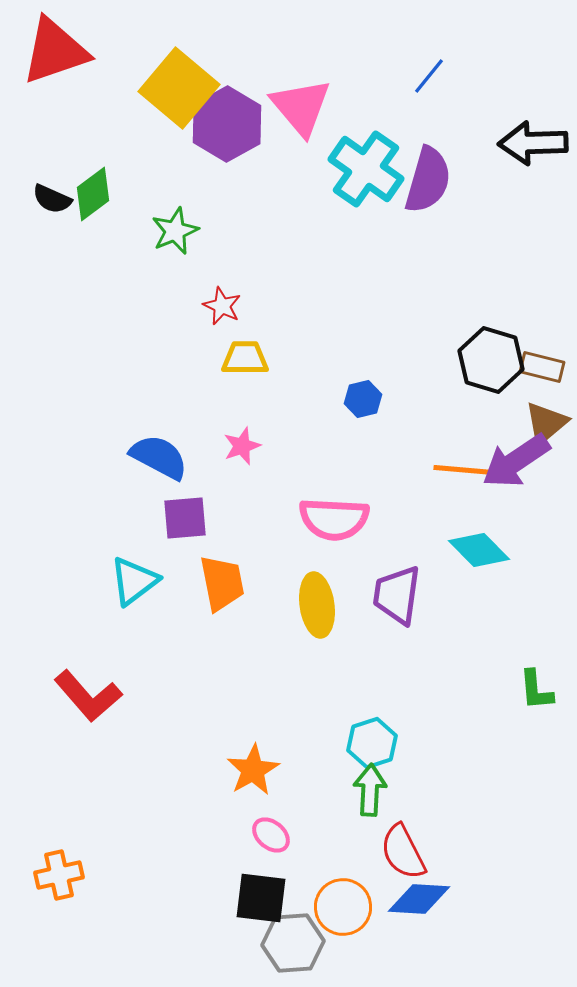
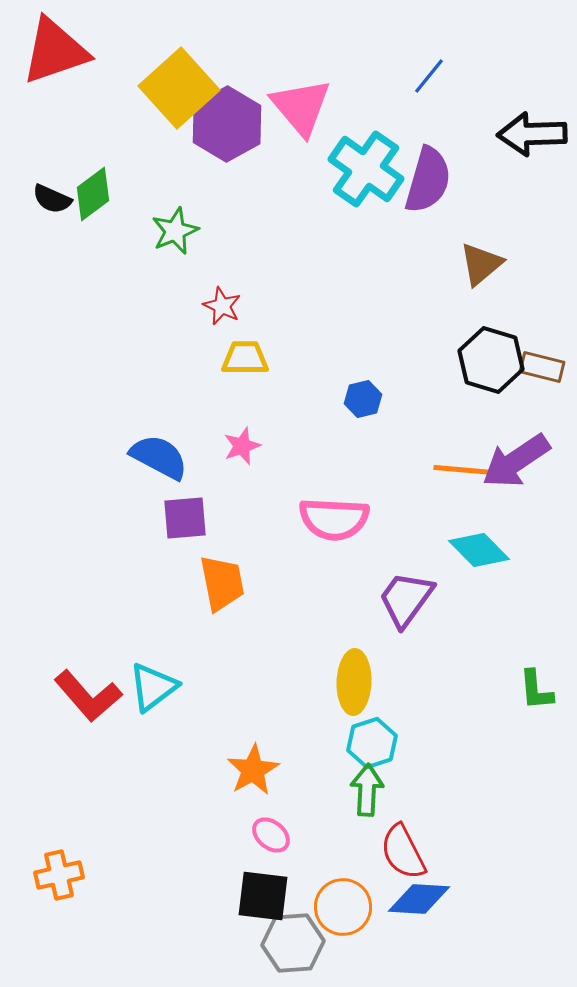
yellow square: rotated 8 degrees clockwise
black arrow: moved 1 px left, 9 px up
brown triangle: moved 65 px left, 159 px up
cyan triangle: moved 19 px right, 106 px down
purple trapezoid: moved 9 px right, 4 px down; rotated 28 degrees clockwise
yellow ellipse: moved 37 px right, 77 px down; rotated 10 degrees clockwise
green arrow: moved 3 px left
black square: moved 2 px right, 2 px up
